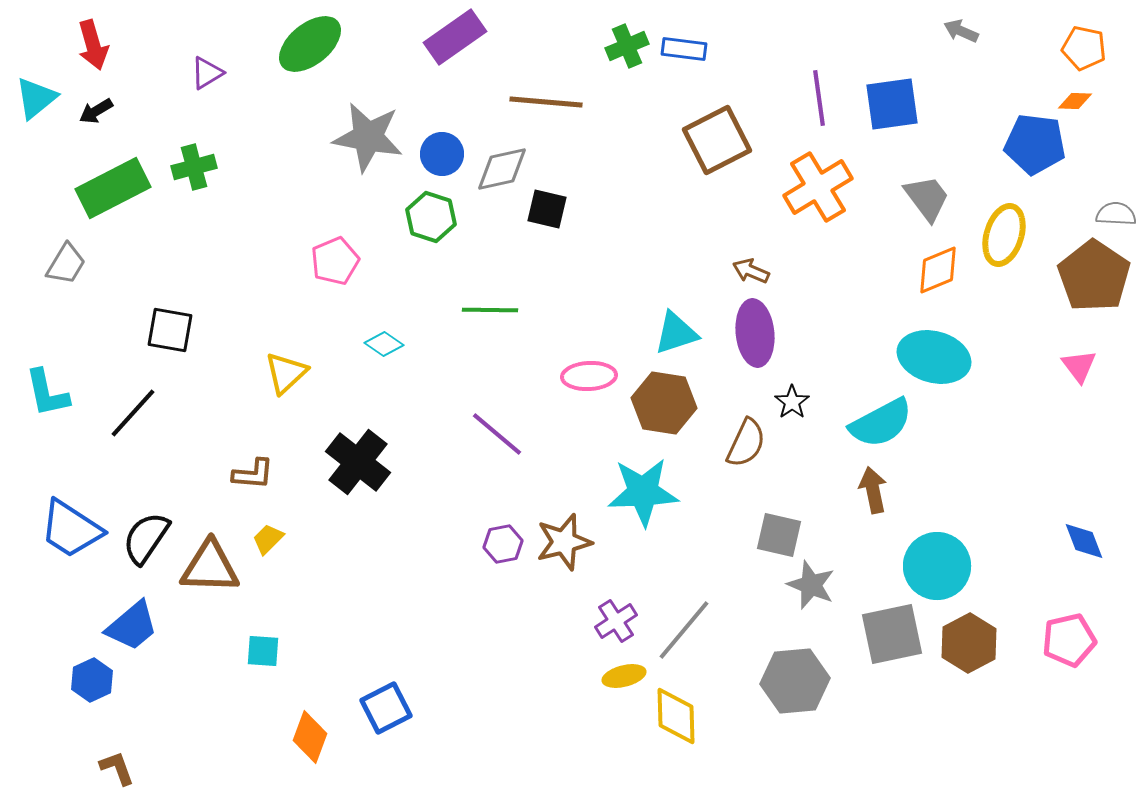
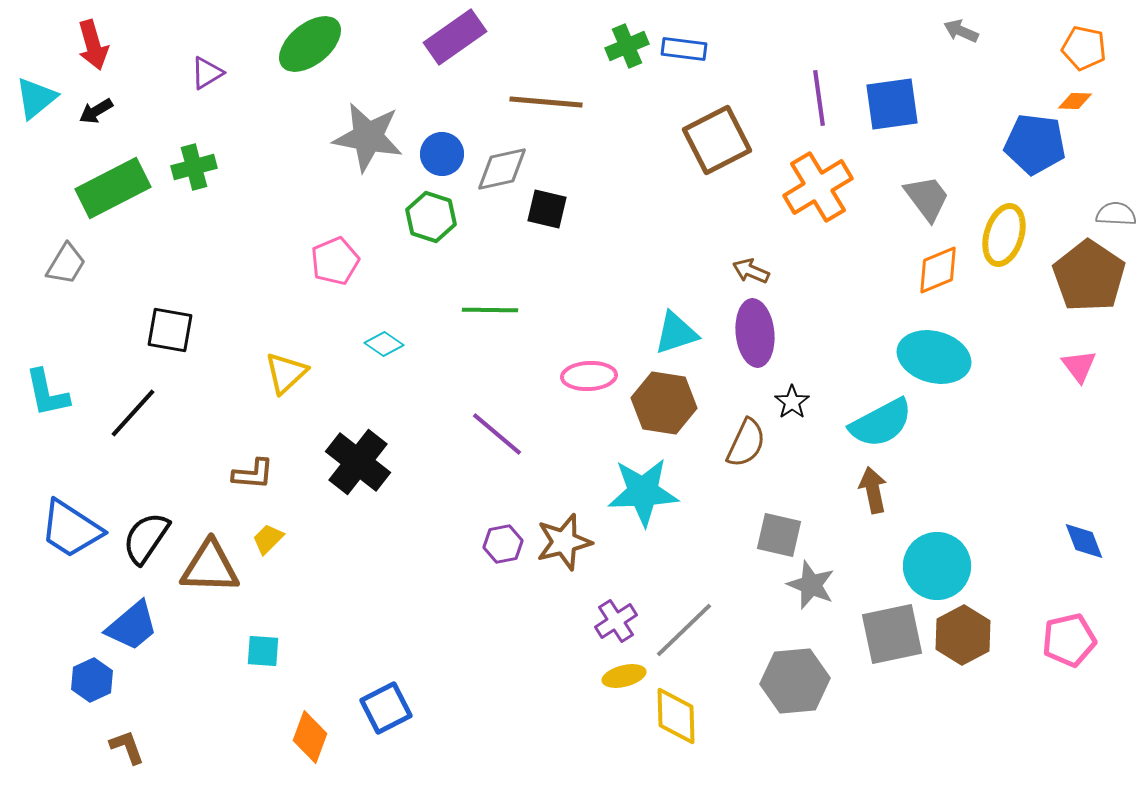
brown pentagon at (1094, 276): moved 5 px left
gray line at (684, 630): rotated 6 degrees clockwise
brown hexagon at (969, 643): moved 6 px left, 8 px up
brown L-shape at (117, 768): moved 10 px right, 21 px up
